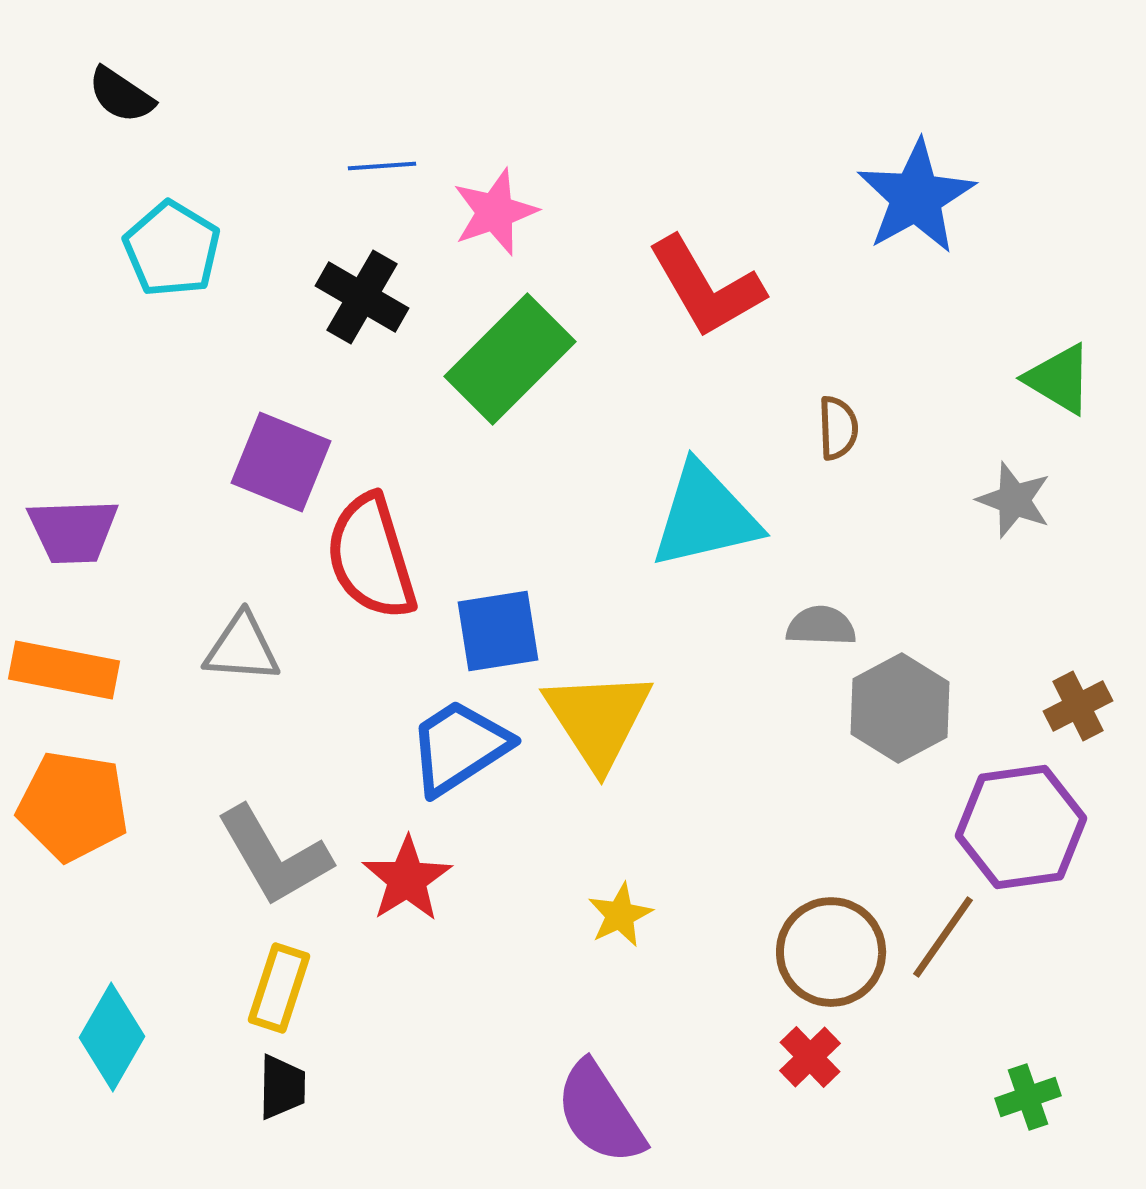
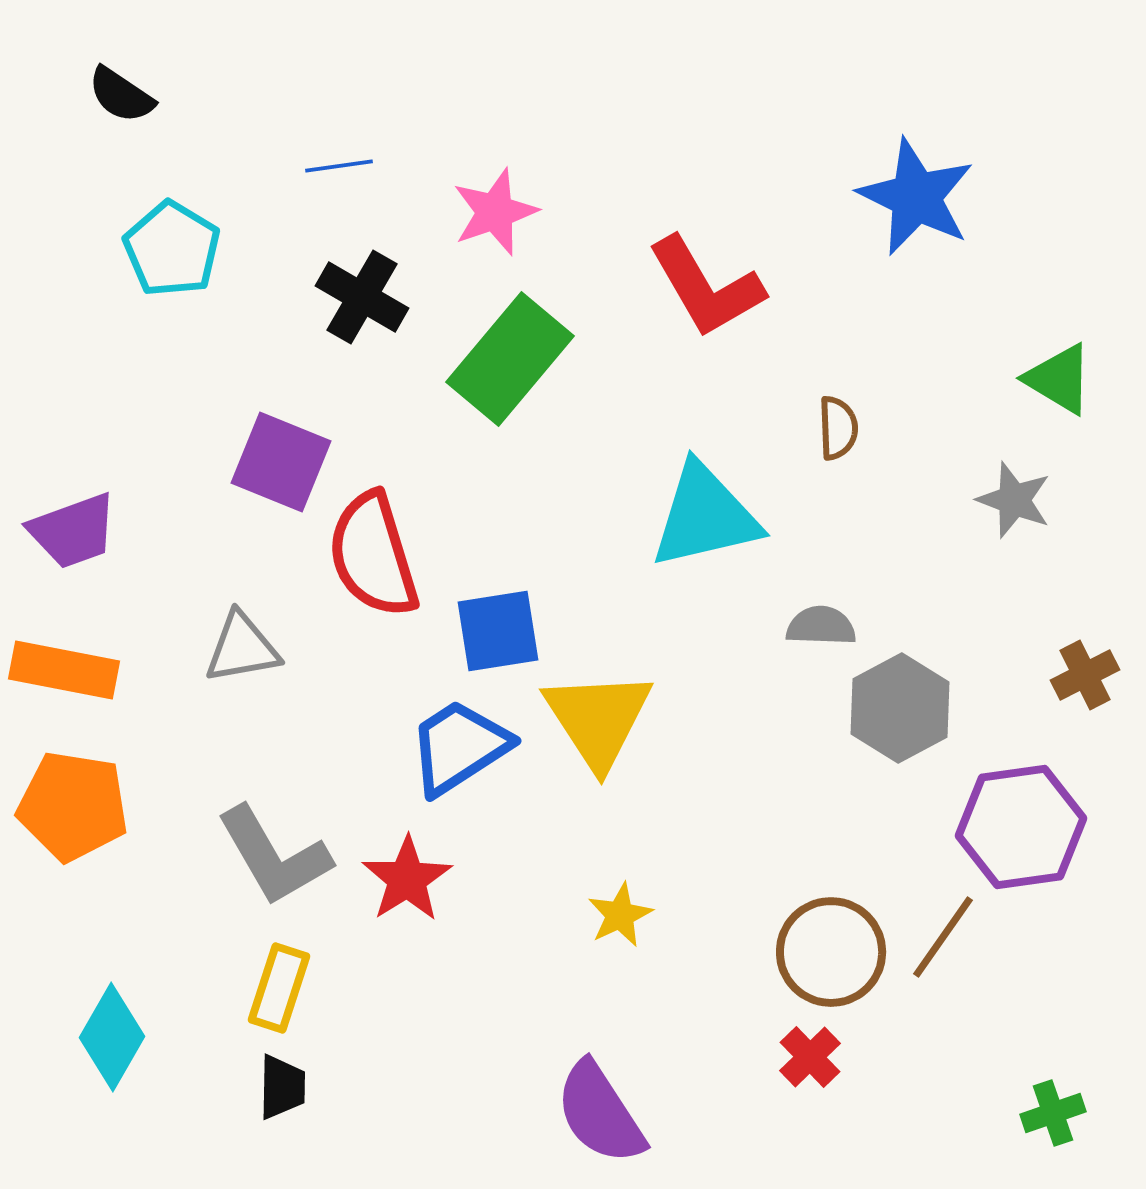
blue line: moved 43 px left; rotated 4 degrees counterclockwise
blue star: rotated 17 degrees counterclockwise
green rectangle: rotated 5 degrees counterclockwise
purple trapezoid: rotated 18 degrees counterclockwise
red semicircle: moved 2 px right, 2 px up
gray triangle: rotated 14 degrees counterclockwise
brown cross: moved 7 px right, 31 px up
green cross: moved 25 px right, 16 px down
